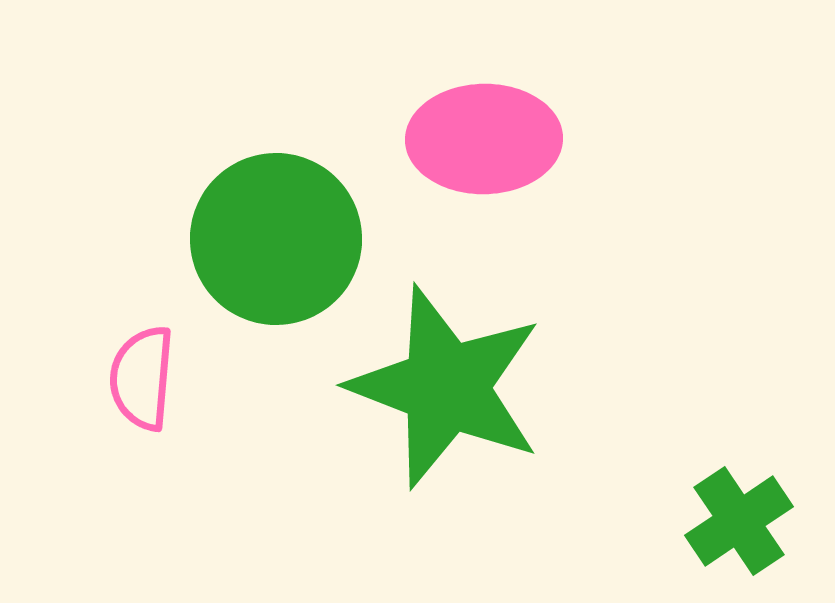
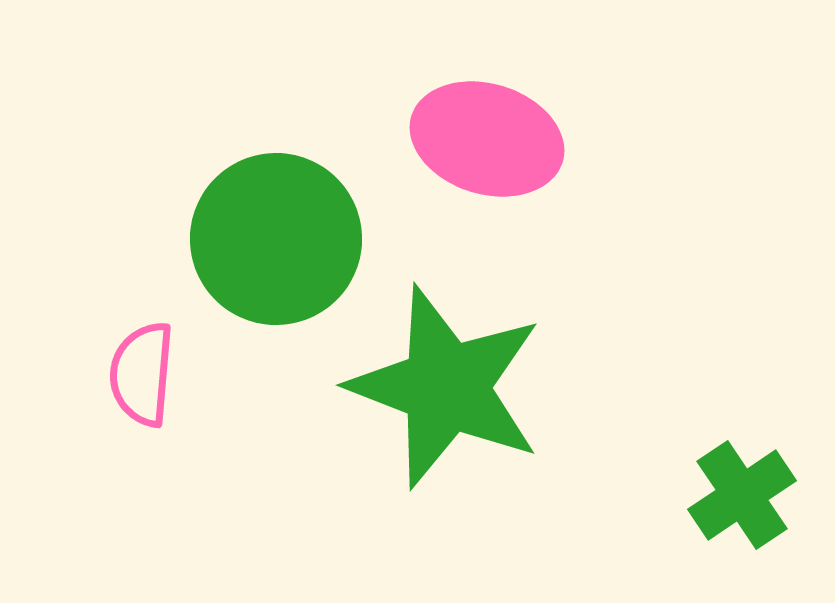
pink ellipse: moved 3 px right; rotated 18 degrees clockwise
pink semicircle: moved 4 px up
green cross: moved 3 px right, 26 px up
